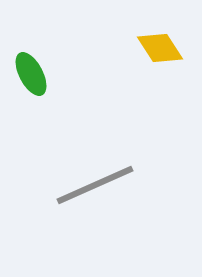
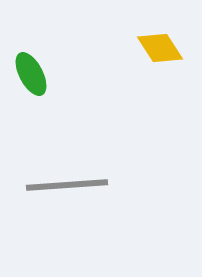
gray line: moved 28 px left; rotated 20 degrees clockwise
